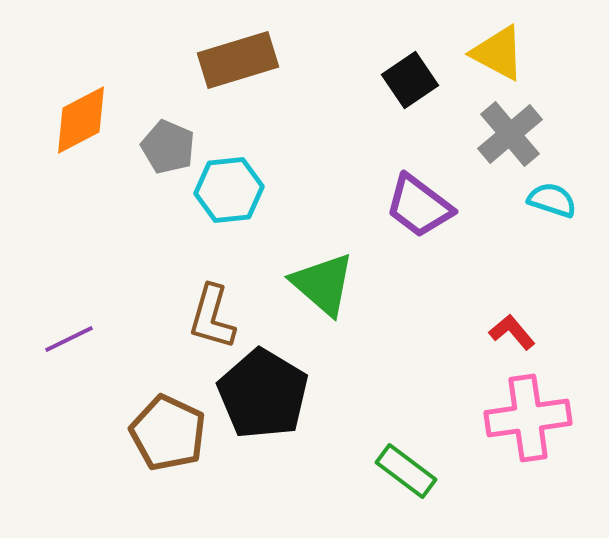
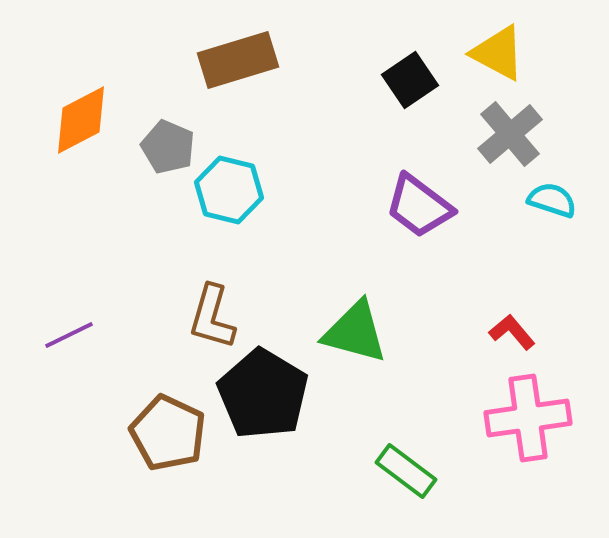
cyan hexagon: rotated 20 degrees clockwise
green triangle: moved 32 px right, 48 px down; rotated 26 degrees counterclockwise
purple line: moved 4 px up
